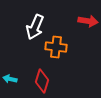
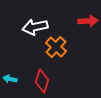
red arrow: rotated 12 degrees counterclockwise
white arrow: rotated 55 degrees clockwise
orange cross: rotated 35 degrees clockwise
